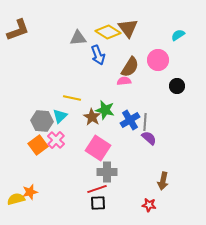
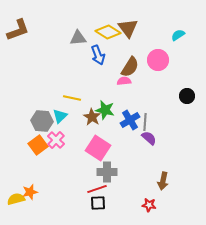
black circle: moved 10 px right, 10 px down
